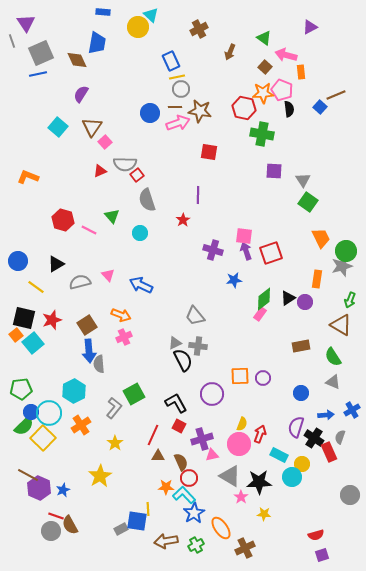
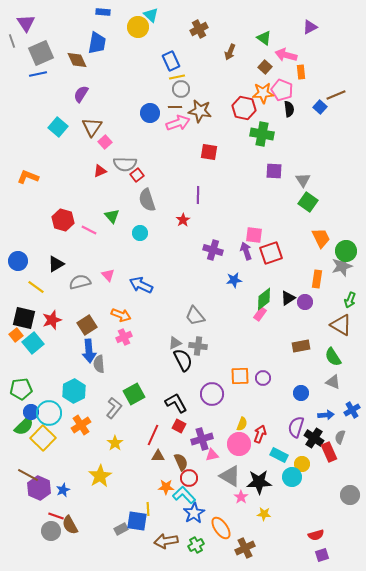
pink square at (244, 236): moved 10 px right, 1 px up
